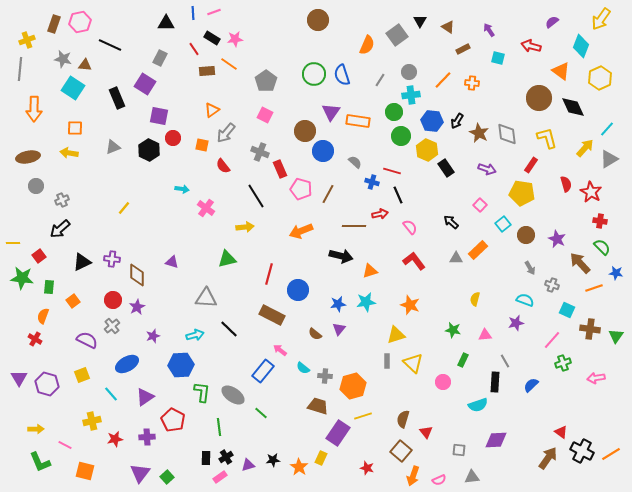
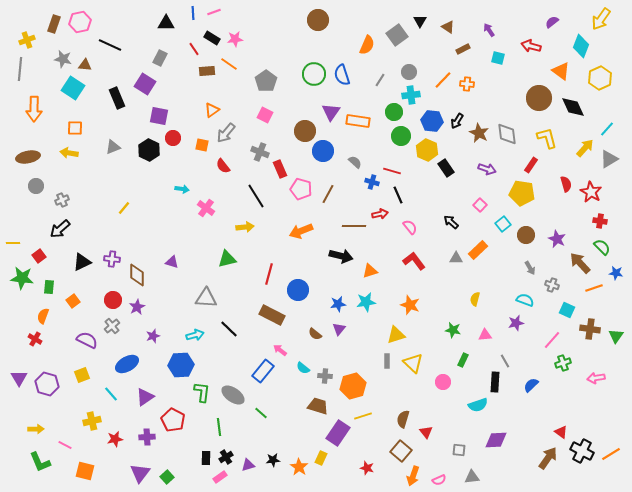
orange cross at (472, 83): moved 5 px left, 1 px down
